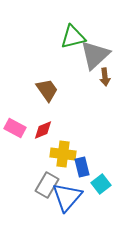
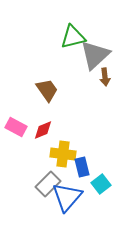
pink rectangle: moved 1 px right, 1 px up
gray rectangle: moved 1 px right, 1 px up; rotated 15 degrees clockwise
